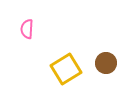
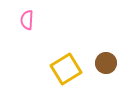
pink semicircle: moved 9 px up
